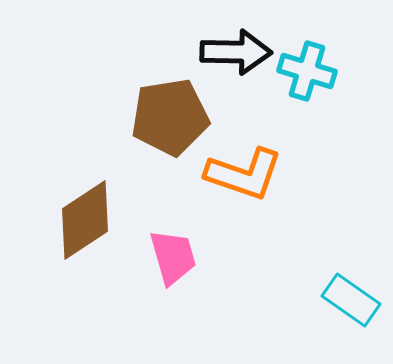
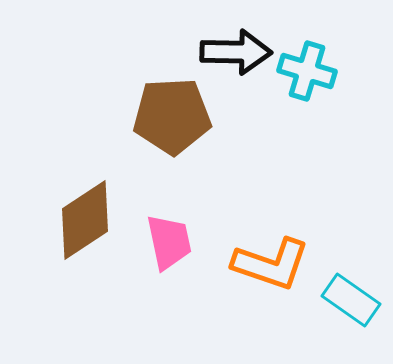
brown pentagon: moved 2 px right, 1 px up; rotated 6 degrees clockwise
orange L-shape: moved 27 px right, 90 px down
pink trapezoid: moved 4 px left, 15 px up; rotated 4 degrees clockwise
